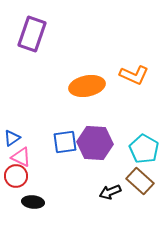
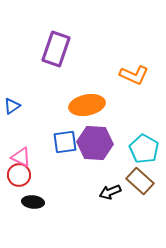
purple rectangle: moved 24 px right, 15 px down
orange ellipse: moved 19 px down
blue triangle: moved 32 px up
red circle: moved 3 px right, 1 px up
